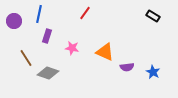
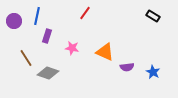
blue line: moved 2 px left, 2 px down
